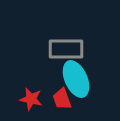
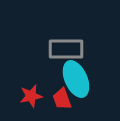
red star: moved 3 px up; rotated 25 degrees counterclockwise
